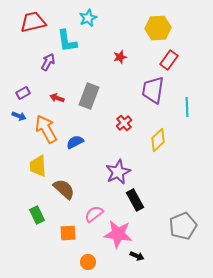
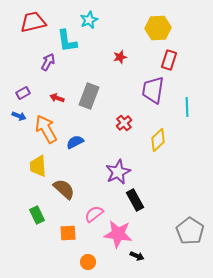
cyan star: moved 1 px right, 2 px down
red rectangle: rotated 18 degrees counterclockwise
gray pentagon: moved 7 px right, 5 px down; rotated 16 degrees counterclockwise
